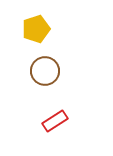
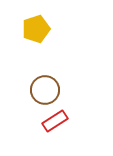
brown circle: moved 19 px down
